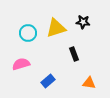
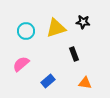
cyan circle: moved 2 px left, 2 px up
pink semicircle: rotated 24 degrees counterclockwise
orange triangle: moved 4 px left
